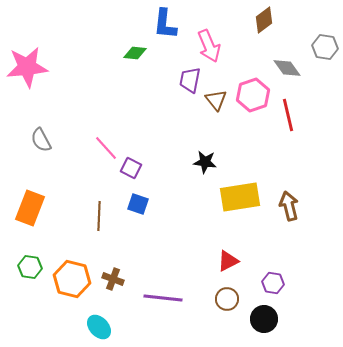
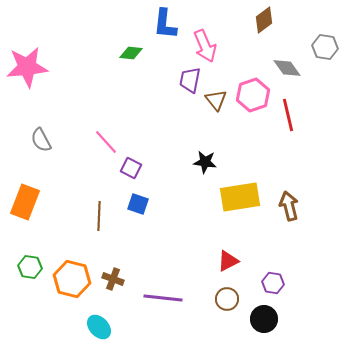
pink arrow: moved 4 px left
green diamond: moved 4 px left
pink line: moved 6 px up
orange rectangle: moved 5 px left, 6 px up
